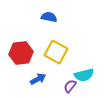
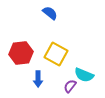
blue semicircle: moved 1 px right, 4 px up; rotated 28 degrees clockwise
yellow square: moved 2 px down
cyan semicircle: rotated 36 degrees clockwise
blue arrow: rotated 119 degrees clockwise
